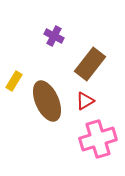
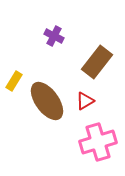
brown rectangle: moved 7 px right, 2 px up
brown ellipse: rotated 12 degrees counterclockwise
pink cross: moved 3 px down
